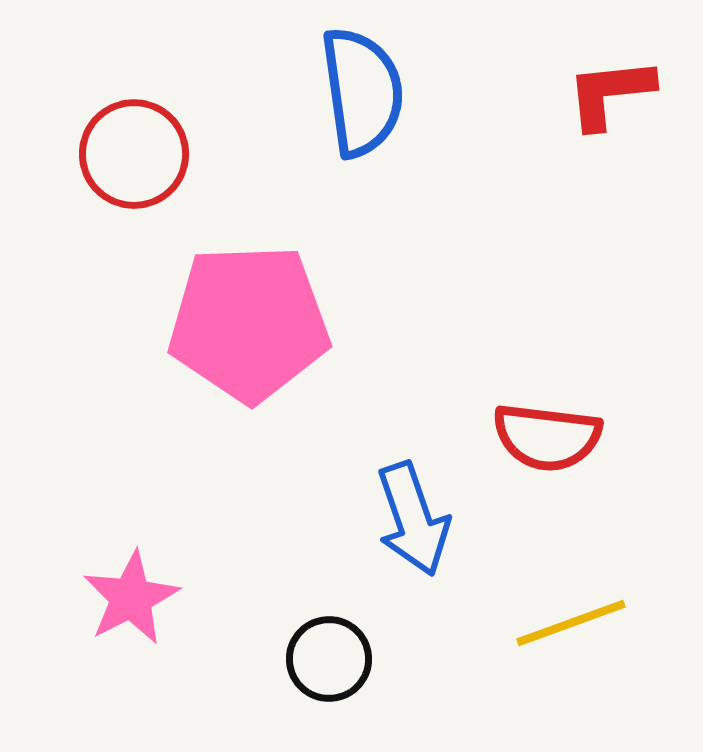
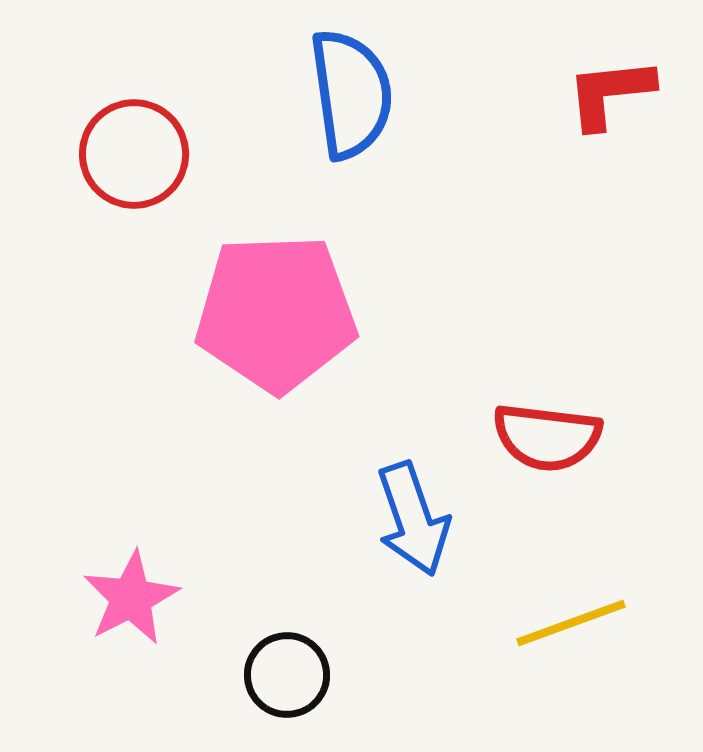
blue semicircle: moved 11 px left, 2 px down
pink pentagon: moved 27 px right, 10 px up
black circle: moved 42 px left, 16 px down
